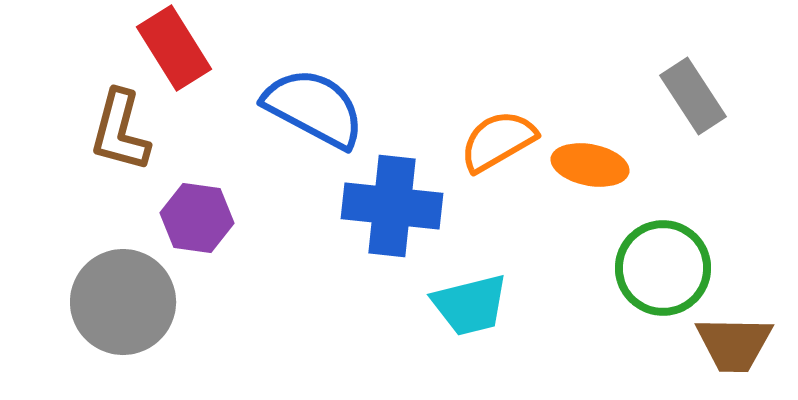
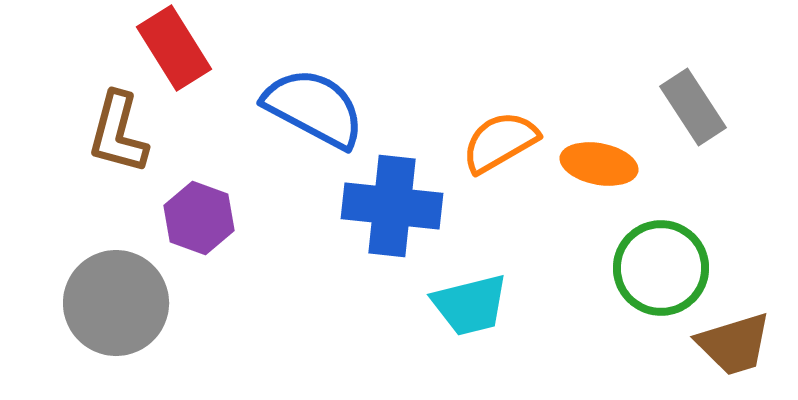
gray rectangle: moved 11 px down
brown L-shape: moved 2 px left, 2 px down
orange semicircle: moved 2 px right, 1 px down
orange ellipse: moved 9 px right, 1 px up
purple hexagon: moved 2 px right; rotated 12 degrees clockwise
green circle: moved 2 px left
gray circle: moved 7 px left, 1 px down
brown trapezoid: rotated 18 degrees counterclockwise
